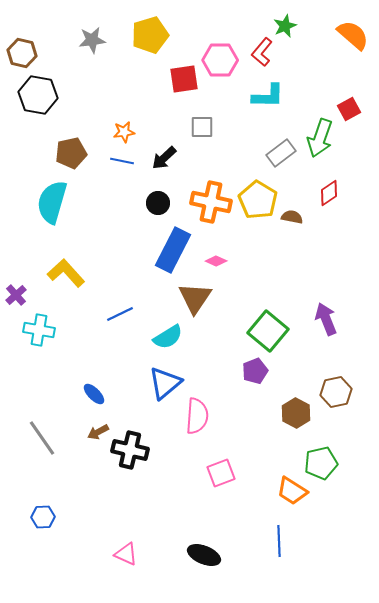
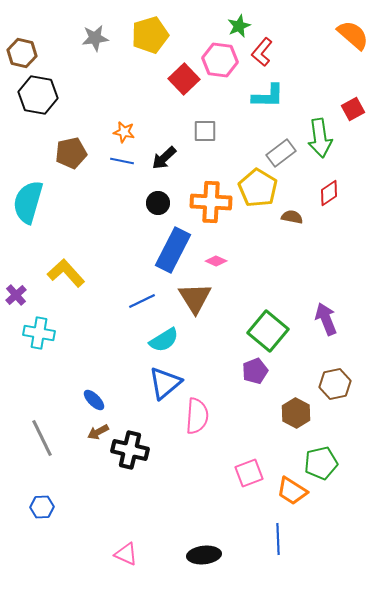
green star at (285, 26): moved 46 px left
gray star at (92, 40): moved 3 px right, 2 px up
pink hexagon at (220, 60): rotated 8 degrees clockwise
red square at (184, 79): rotated 36 degrees counterclockwise
red square at (349, 109): moved 4 px right
gray square at (202, 127): moved 3 px right, 4 px down
orange star at (124, 132): rotated 20 degrees clockwise
green arrow at (320, 138): rotated 27 degrees counterclockwise
yellow pentagon at (258, 200): moved 12 px up
cyan semicircle at (52, 202): moved 24 px left
orange cross at (211, 202): rotated 9 degrees counterclockwise
brown triangle at (195, 298): rotated 6 degrees counterclockwise
blue line at (120, 314): moved 22 px right, 13 px up
cyan cross at (39, 330): moved 3 px down
cyan semicircle at (168, 337): moved 4 px left, 3 px down
brown hexagon at (336, 392): moved 1 px left, 8 px up
blue ellipse at (94, 394): moved 6 px down
gray line at (42, 438): rotated 9 degrees clockwise
pink square at (221, 473): moved 28 px right
blue hexagon at (43, 517): moved 1 px left, 10 px up
blue line at (279, 541): moved 1 px left, 2 px up
black ellipse at (204, 555): rotated 28 degrees counterclockwise
